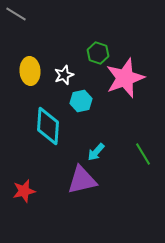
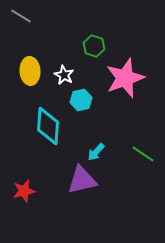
gray line: moved 5 px right, 2 px down
green hexagon: moved 4 px left, 7 px up
white star: rotated 24 degrees counterclockwise
cyan hexagon: moved 1 px up
green line: rotated 25 degrees counterclockwise
